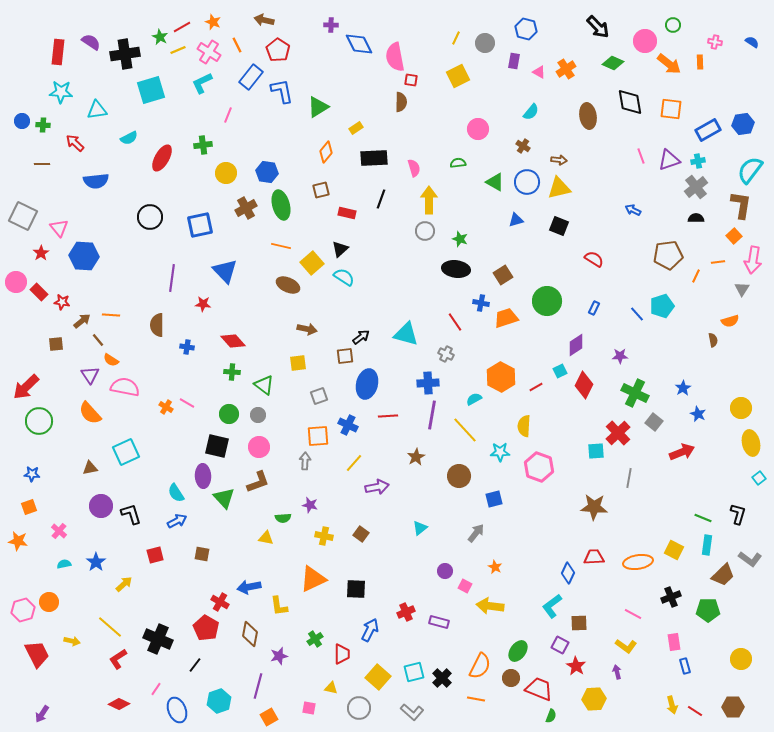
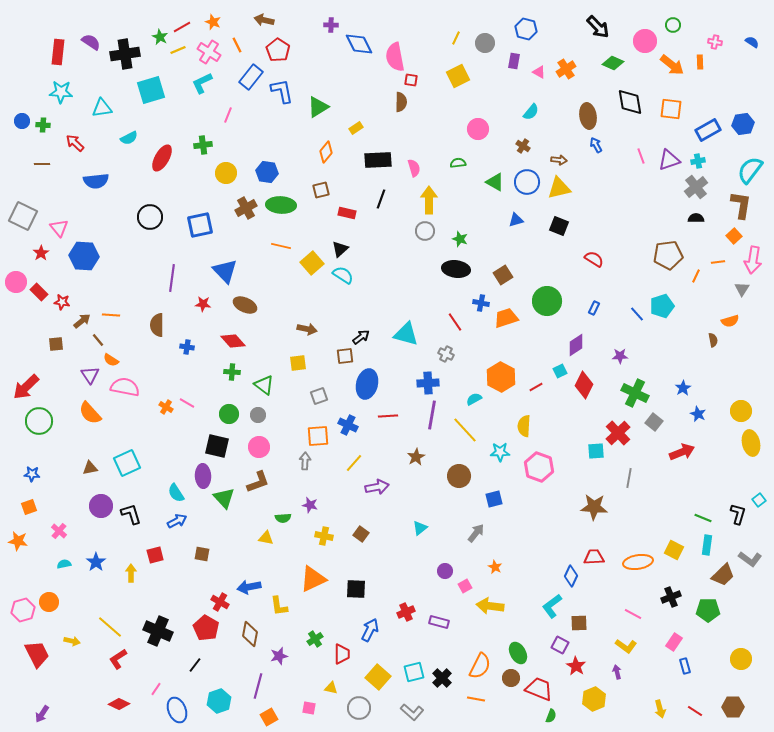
orange arrow at (669, 64): moved 3 px right, 1 px down
cyan triangle at (97, 110): moved 5 px right, 2 px up
black rectangle at (374, 158): moved 4 px right, 2 px down
green ellipse at (281, 205): rotated 72 degrees counterclockwise
blue arrow at (633, 210): moved 37 px left, 65 px up; rotated 35 degrees clockwise
cyan semicircle at (344, 277): moved 1 px left, 2 px up
brown ellipse at (288, 285): moved 43 px left, 20 px down
yellow circle at (741, 408): moved 3 px down
cyan square at (126, 452): moved 1 px right, 11 px down
cyan square at (759, 478): moved 22 px down
blue diamond at (568, 573): moved 3 px right, 3 px down
yellow arrow at (124, 584): moved 7 px right, 11 px up; rotated 48 degrees counterclockwise
pink square at (465, 586): rotated 32 degrees clockwise
black cross at (158, 639): moved 8 px up
pink rectangle at (674, 642): rotated 42 degrees clockwise
green ellipse at (518, 651): moved 2 px down; rotated 65 degrees counterclockwise
yellow hexagon at (594, 699): rotated 20 degrees counterclockwise
yellow arrow at (672, 705): moved 12 px left, 4 px down
